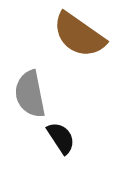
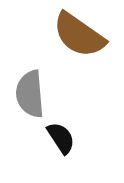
gray semicircle: rotated 6 degrees clockwise
